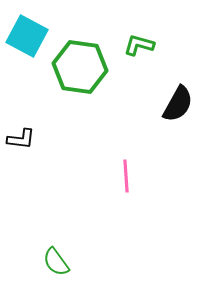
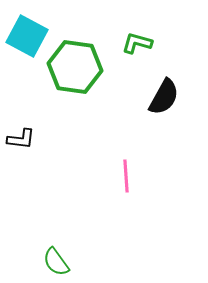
green L-shape: moved 2 px left, 2 px up
green hexagon: moved 5 px left
black semicircle: moved 14 px left, 7 px up
